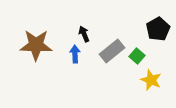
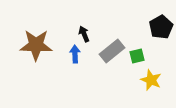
black pentagon: moved 3 px right, 2 px up
green square: rotated 35 degrees clockwise
